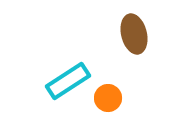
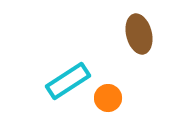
brown ellipse: moved 5 px right
